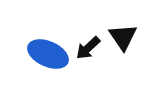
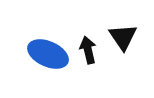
black arrow: moved 2 px down; rotated 120 degrees clockwise
